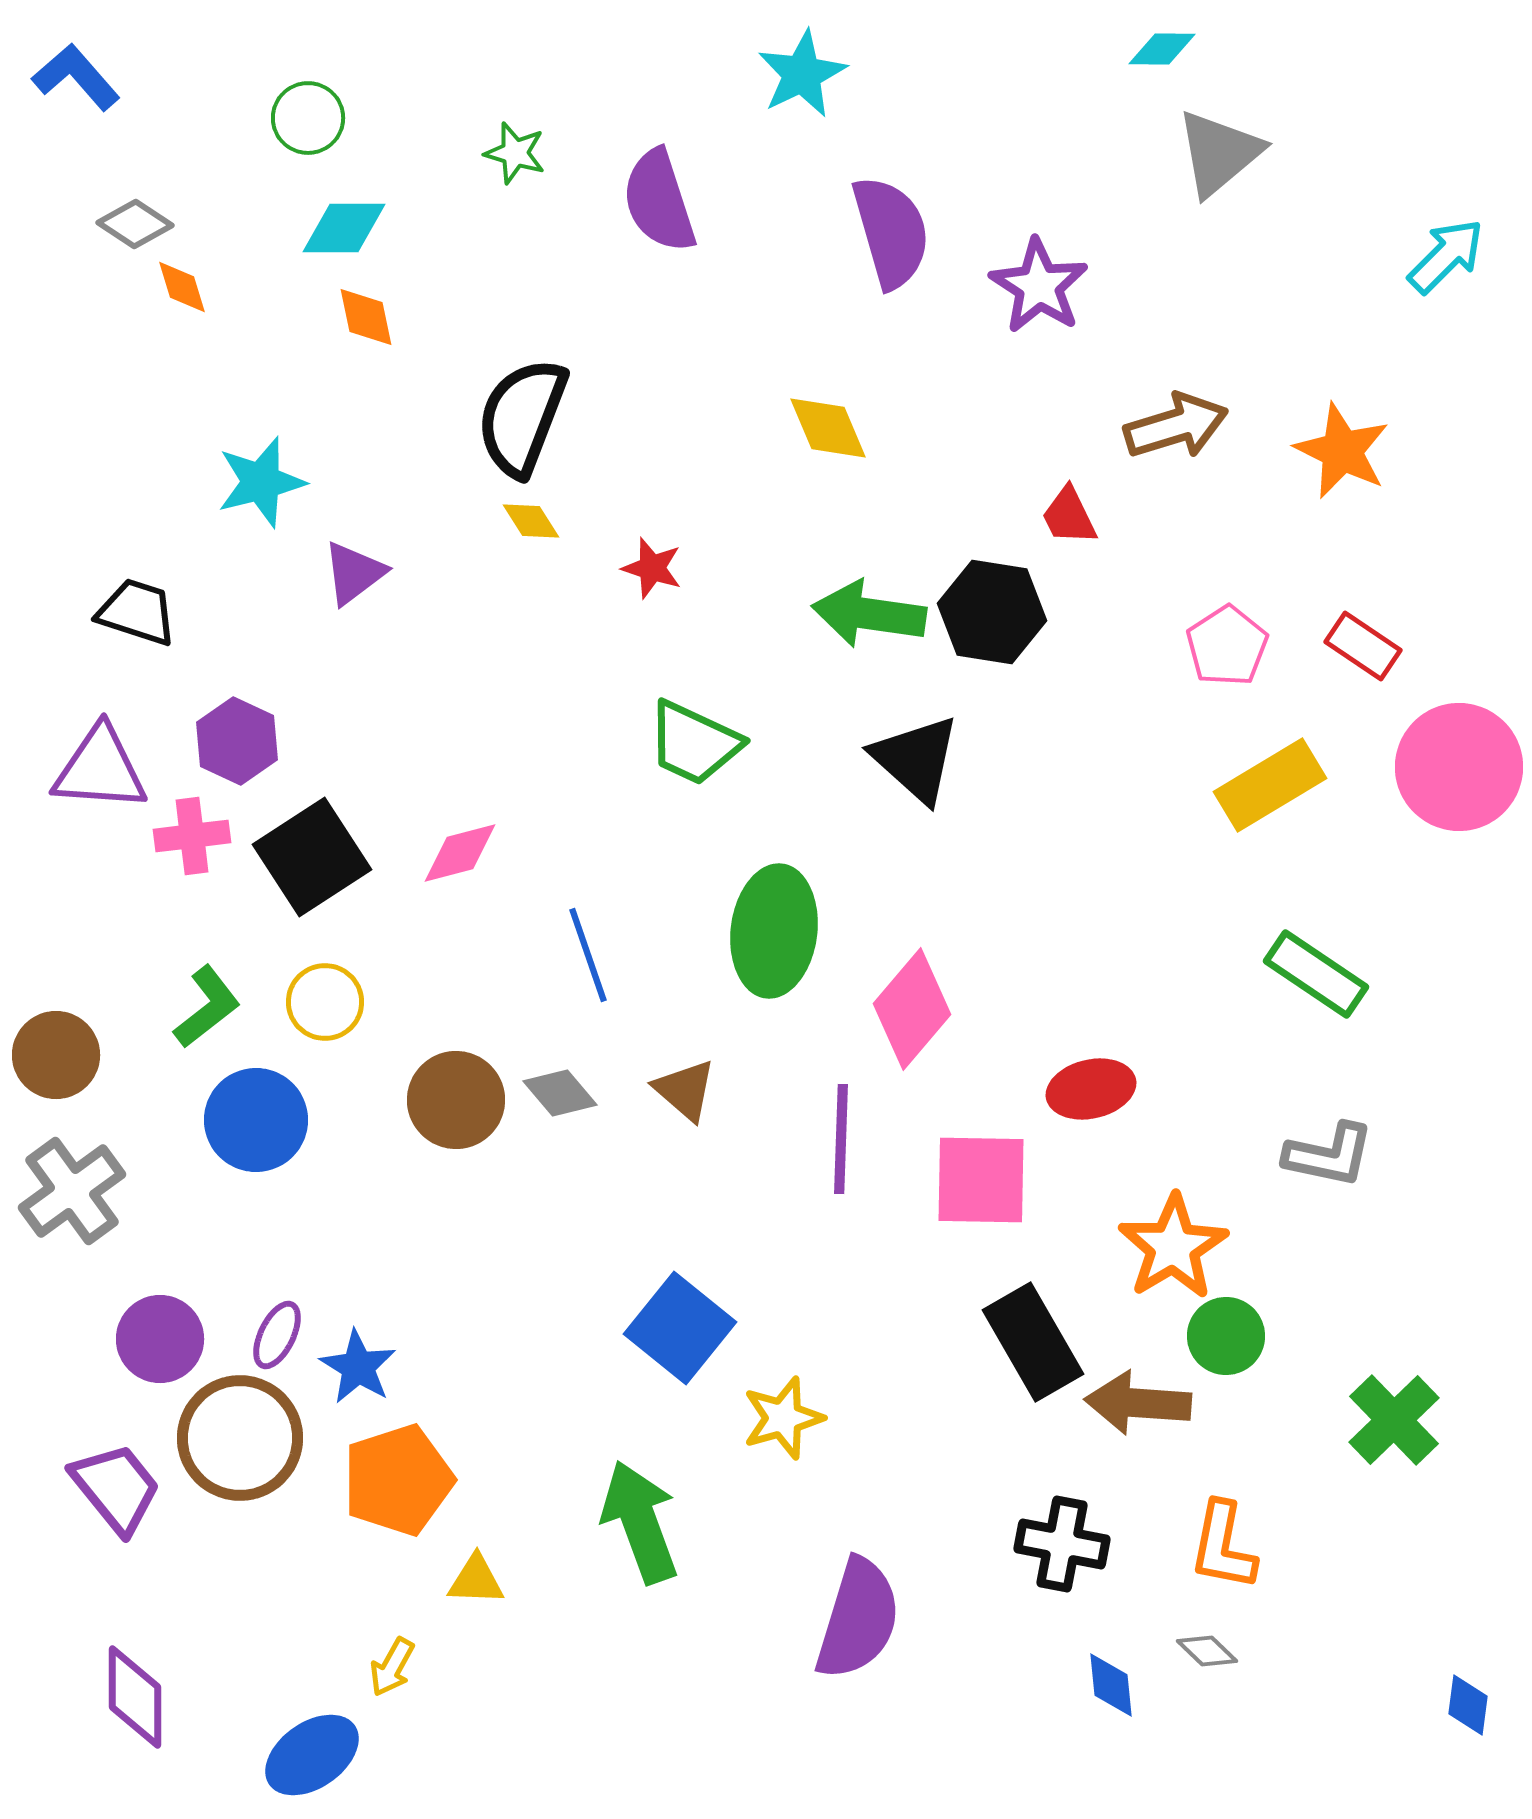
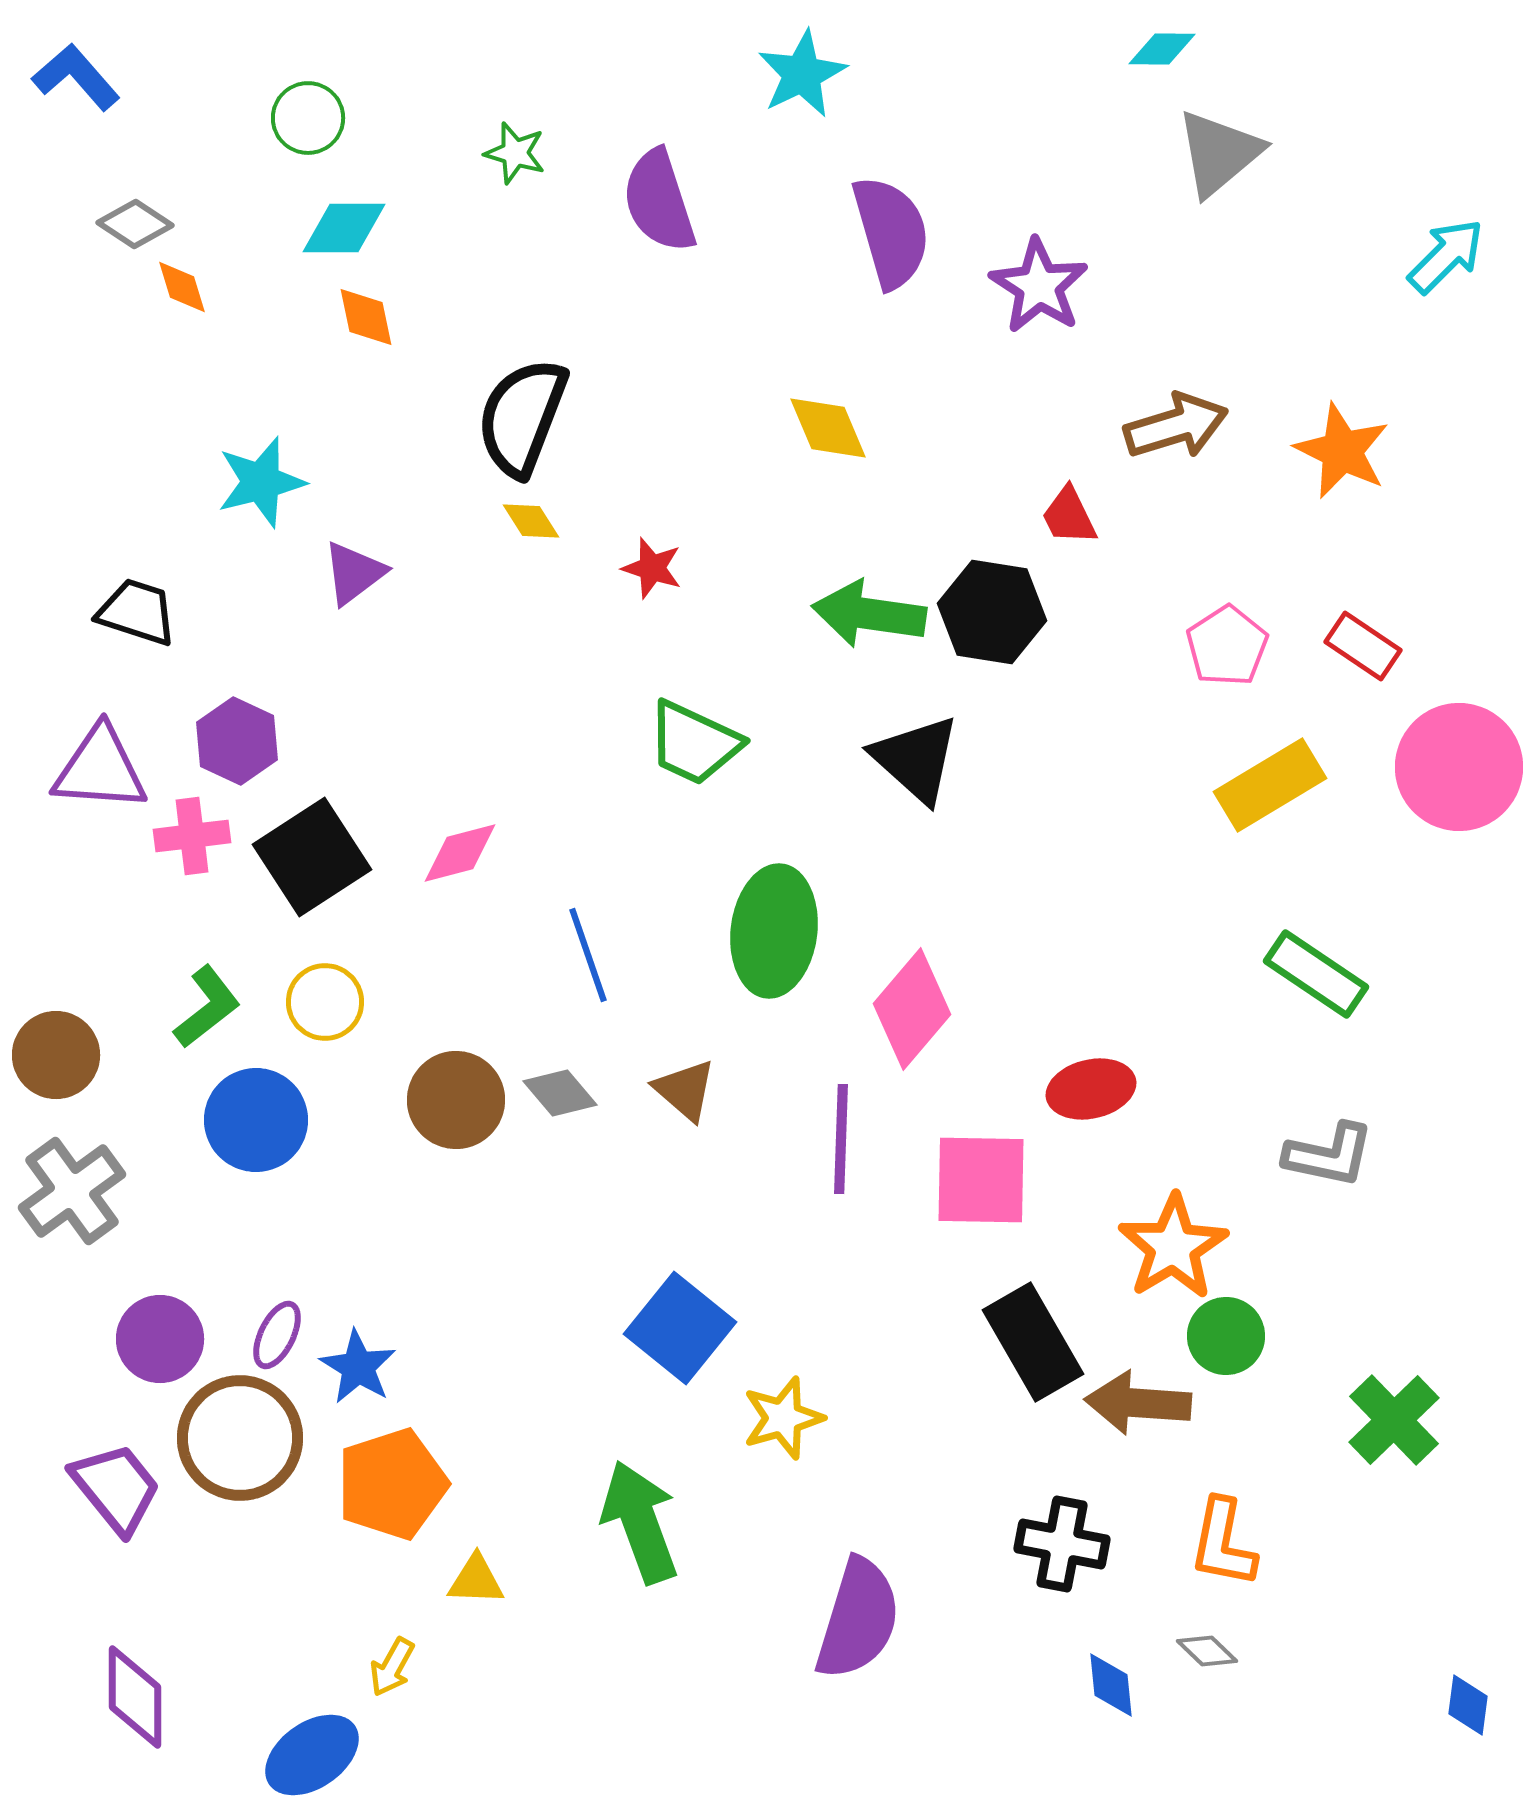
orange pentagon at (398, 1480): moved 6 px left, 4 px down
orange L-shape at (1223, 1546): moved 3 px up
